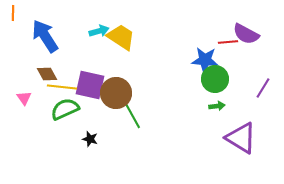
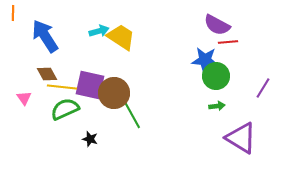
purple semicircle: moved 29 px left, 9 px up
green circle: moved 1 px right, 3 px up
brown circle: moved 2 px left
